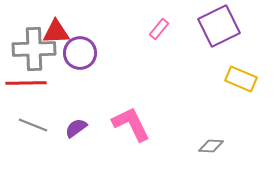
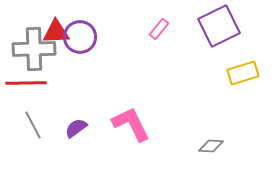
purple circle: moved 16 px up
yellow rectangle: moved 2 px right, 6 px up; rotated 40 degrees counterclockwise
gray line: rotated 40 degrees clockwise
